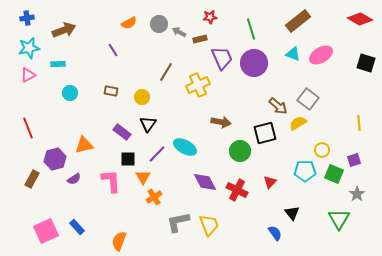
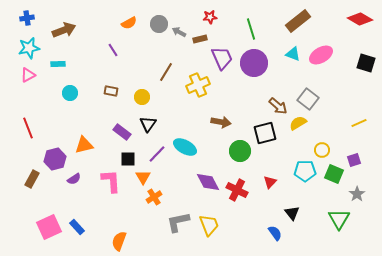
yellow line at (359, 123): rotated 70 degrees clockwise
purple diamond at (205, 182): moved 3 px right
pink square at (46, 231): moved 3 px right, 4 px up
